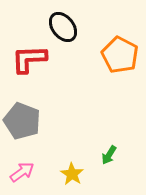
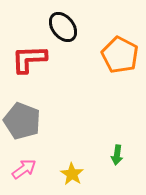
green arrow: moved 8 px right; rotated 24 degrees counterclockwise
pink arrow: moved 2 px right, 3 px up
